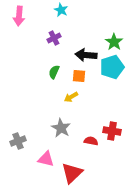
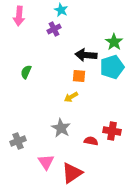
purple cross: moved 9 px up
green semicircle: moved 28 px left
pink triangle: moved 3 px down; rotated 42 degrees clockwise
red triangle: rotated 10 degrees clockwise
